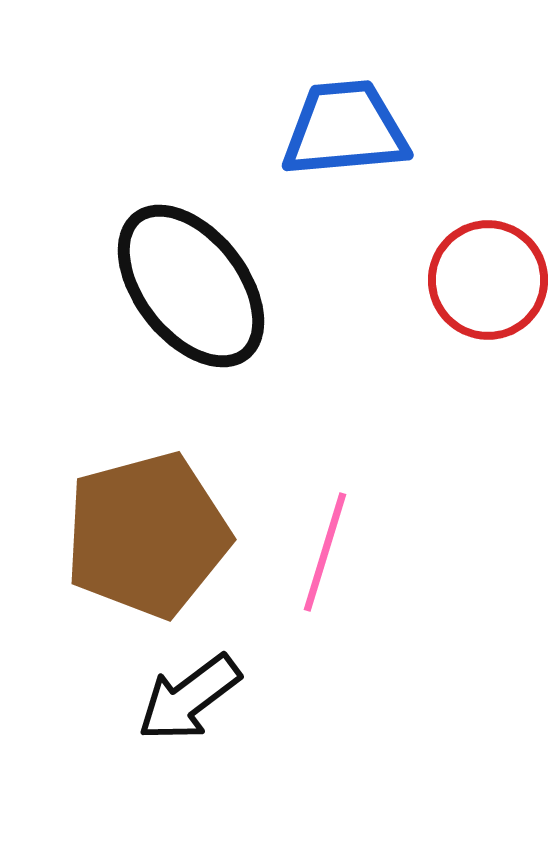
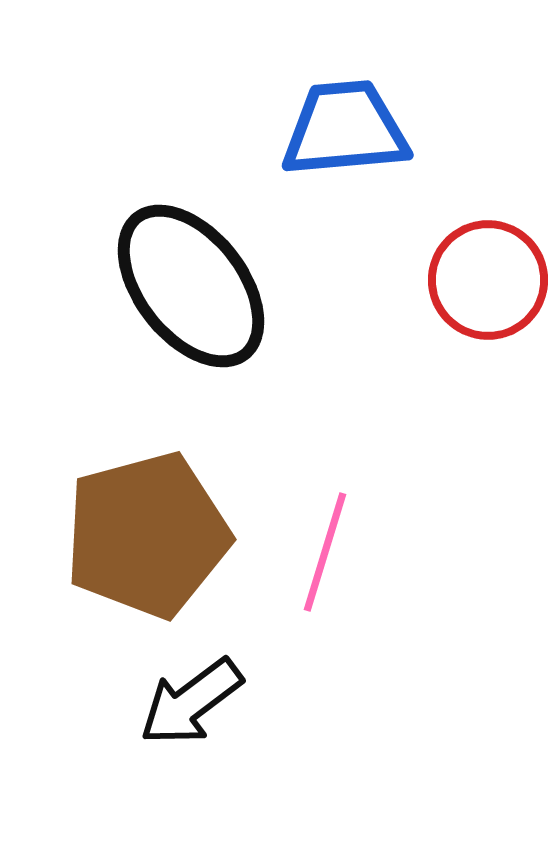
black arrow: moved 2 px right, 4 px down
